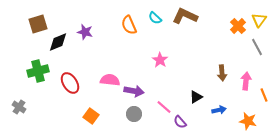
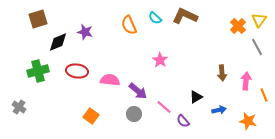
brown square: moved 5 px up
red ellipse: moved 7 px right, 12 px up; rotated 50 degrees counterclockwise
purple arrow: moved 4 px right; rotated 30 degrees clockwise
purple semicircle: moved 3 px right, 1 px up
